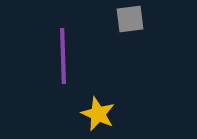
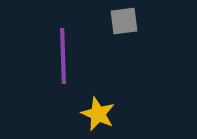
gray square: moved 6 px left, 2 px down
